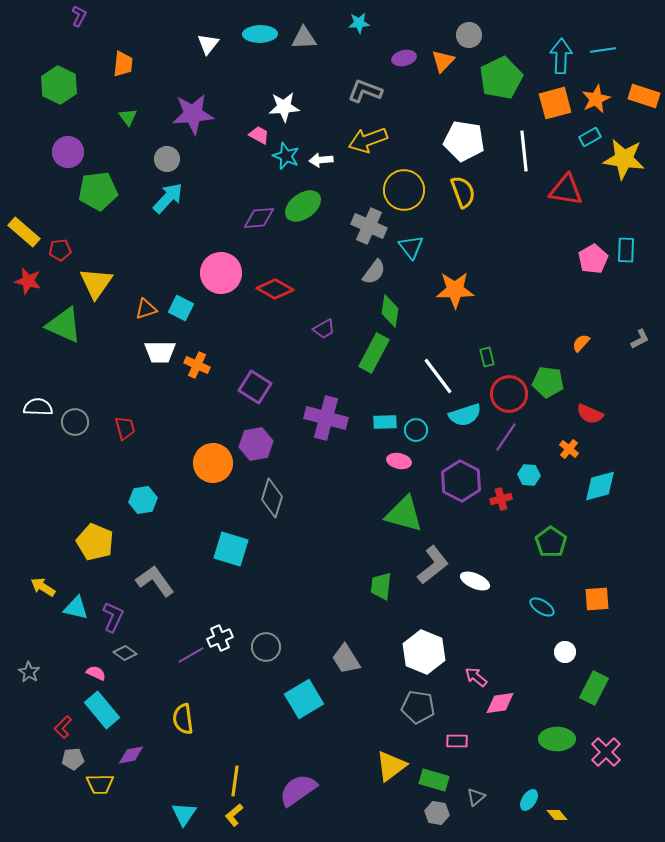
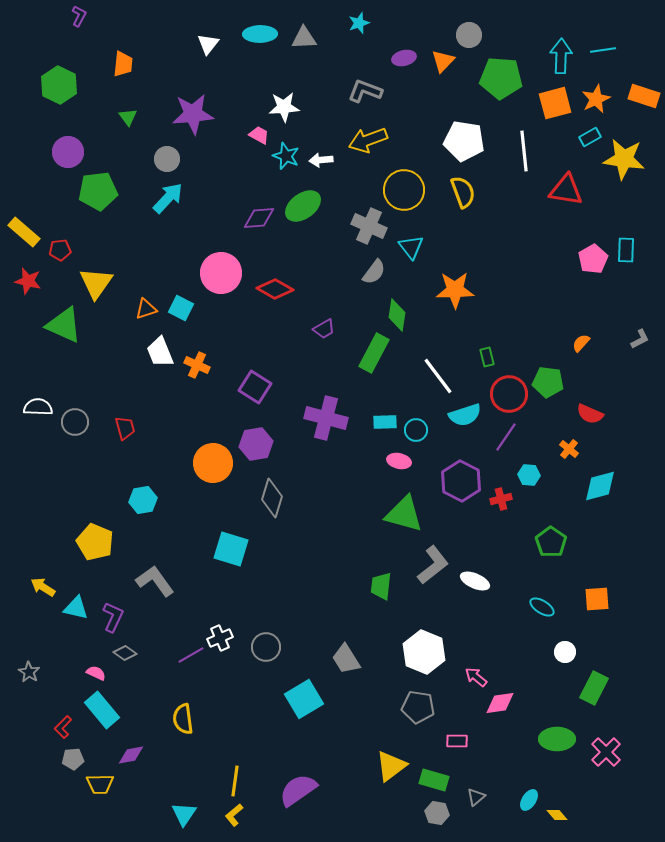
cyan star at (359, 23): rotated 15 degrees counterclockwise
green pentagon at (501, 78): rotated 30 degrees clockwise
green diamond at (390, 311): moved 7 px right, 4 px down
white trapezoid at (160, 352): rotated 68 degrees clockwise
